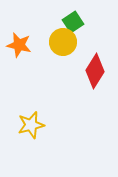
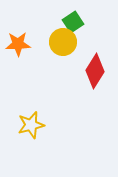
orange star: moved 1 px left, 1 px up; rotated 15 degrees counterclockwise
